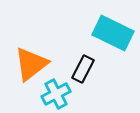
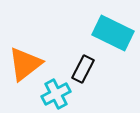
orange triangle: moved 6 px left
